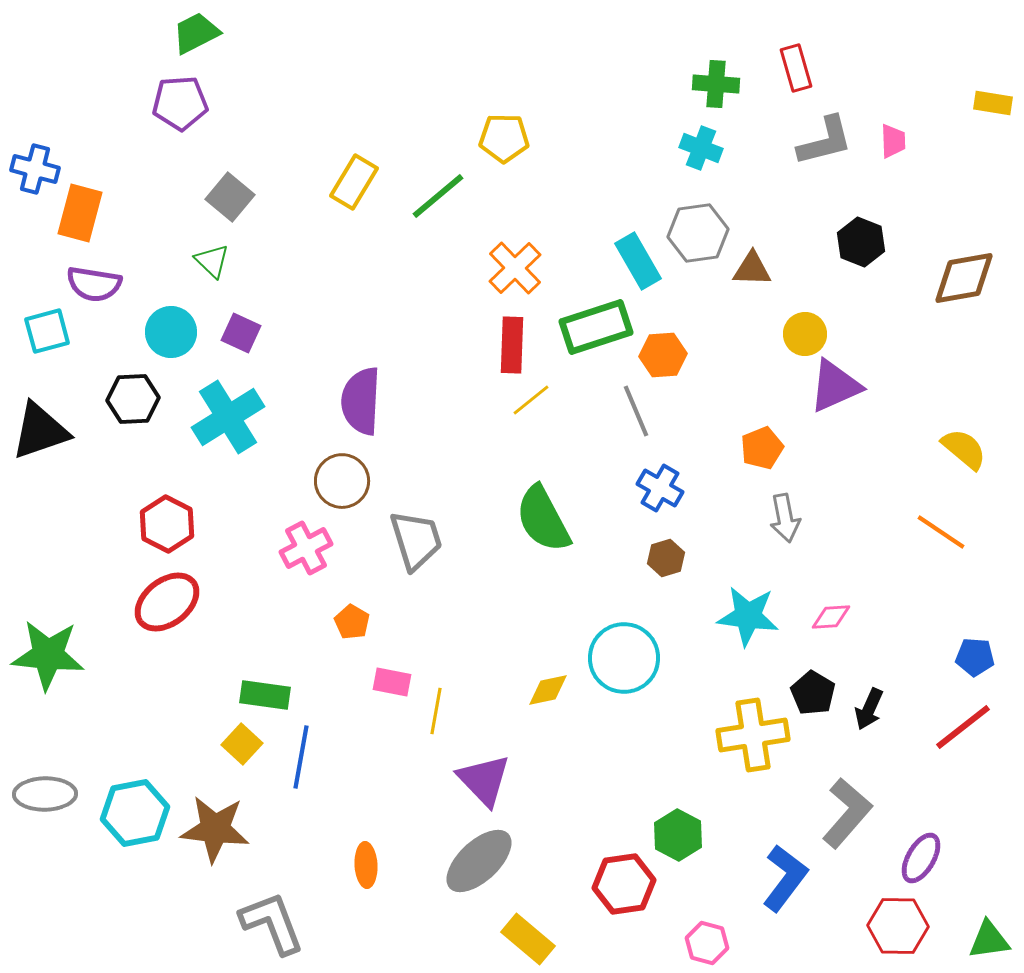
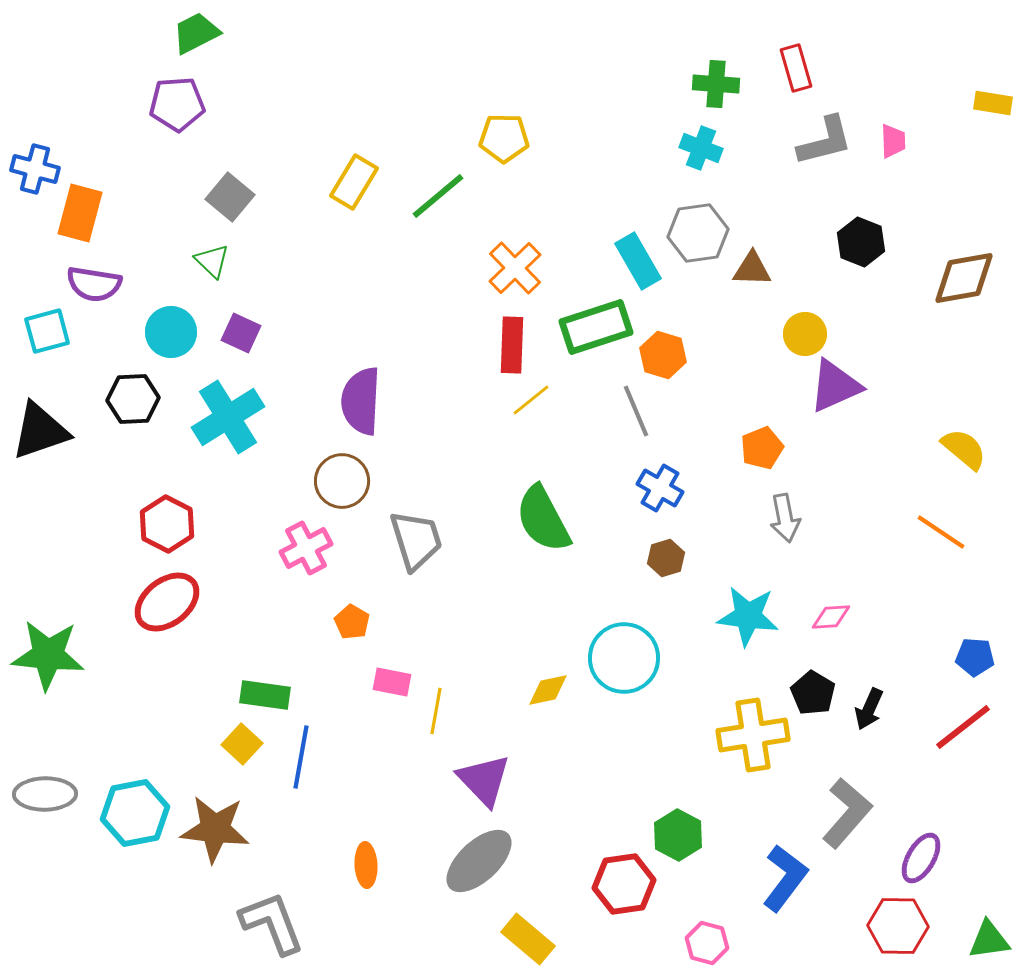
purple pentagon at (180, 103): moved 3 px left, 1 px down
orange hexagon at (663, 355): rotated 21 degrees clockwise
